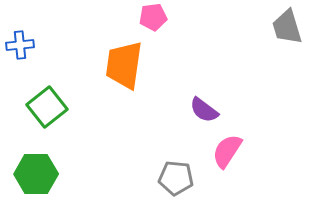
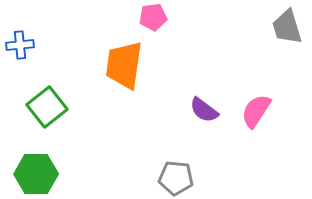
pink semicircle: moved 29 px right, 40 px up
